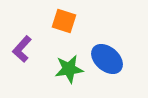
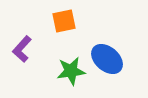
orange square: rotated 30 degrees counterclockwise
green star: moved 2 px right, 2 px down
